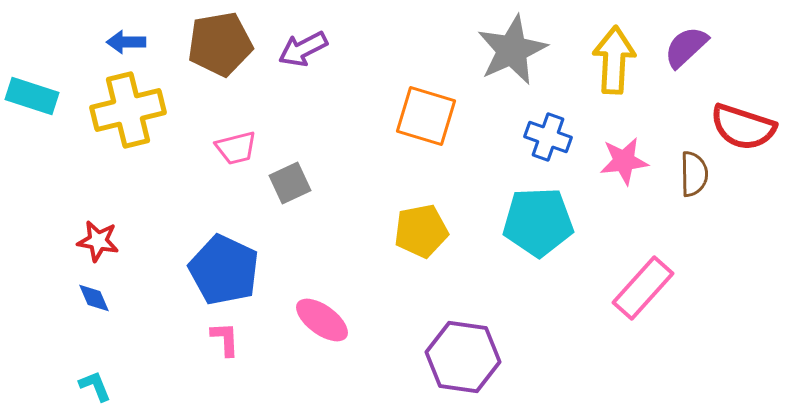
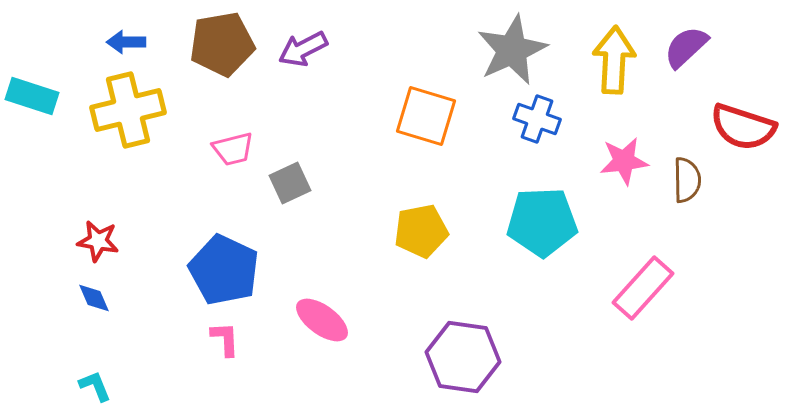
brown pentagon: moved 2 px right
blue cross: moved 11 px left, 18 px up
pink trapezoid: moved 3 px left, 1 px down
brown semicircle: moved 7 px left, 6 px down
cyan pentagon: moved 4 px right
